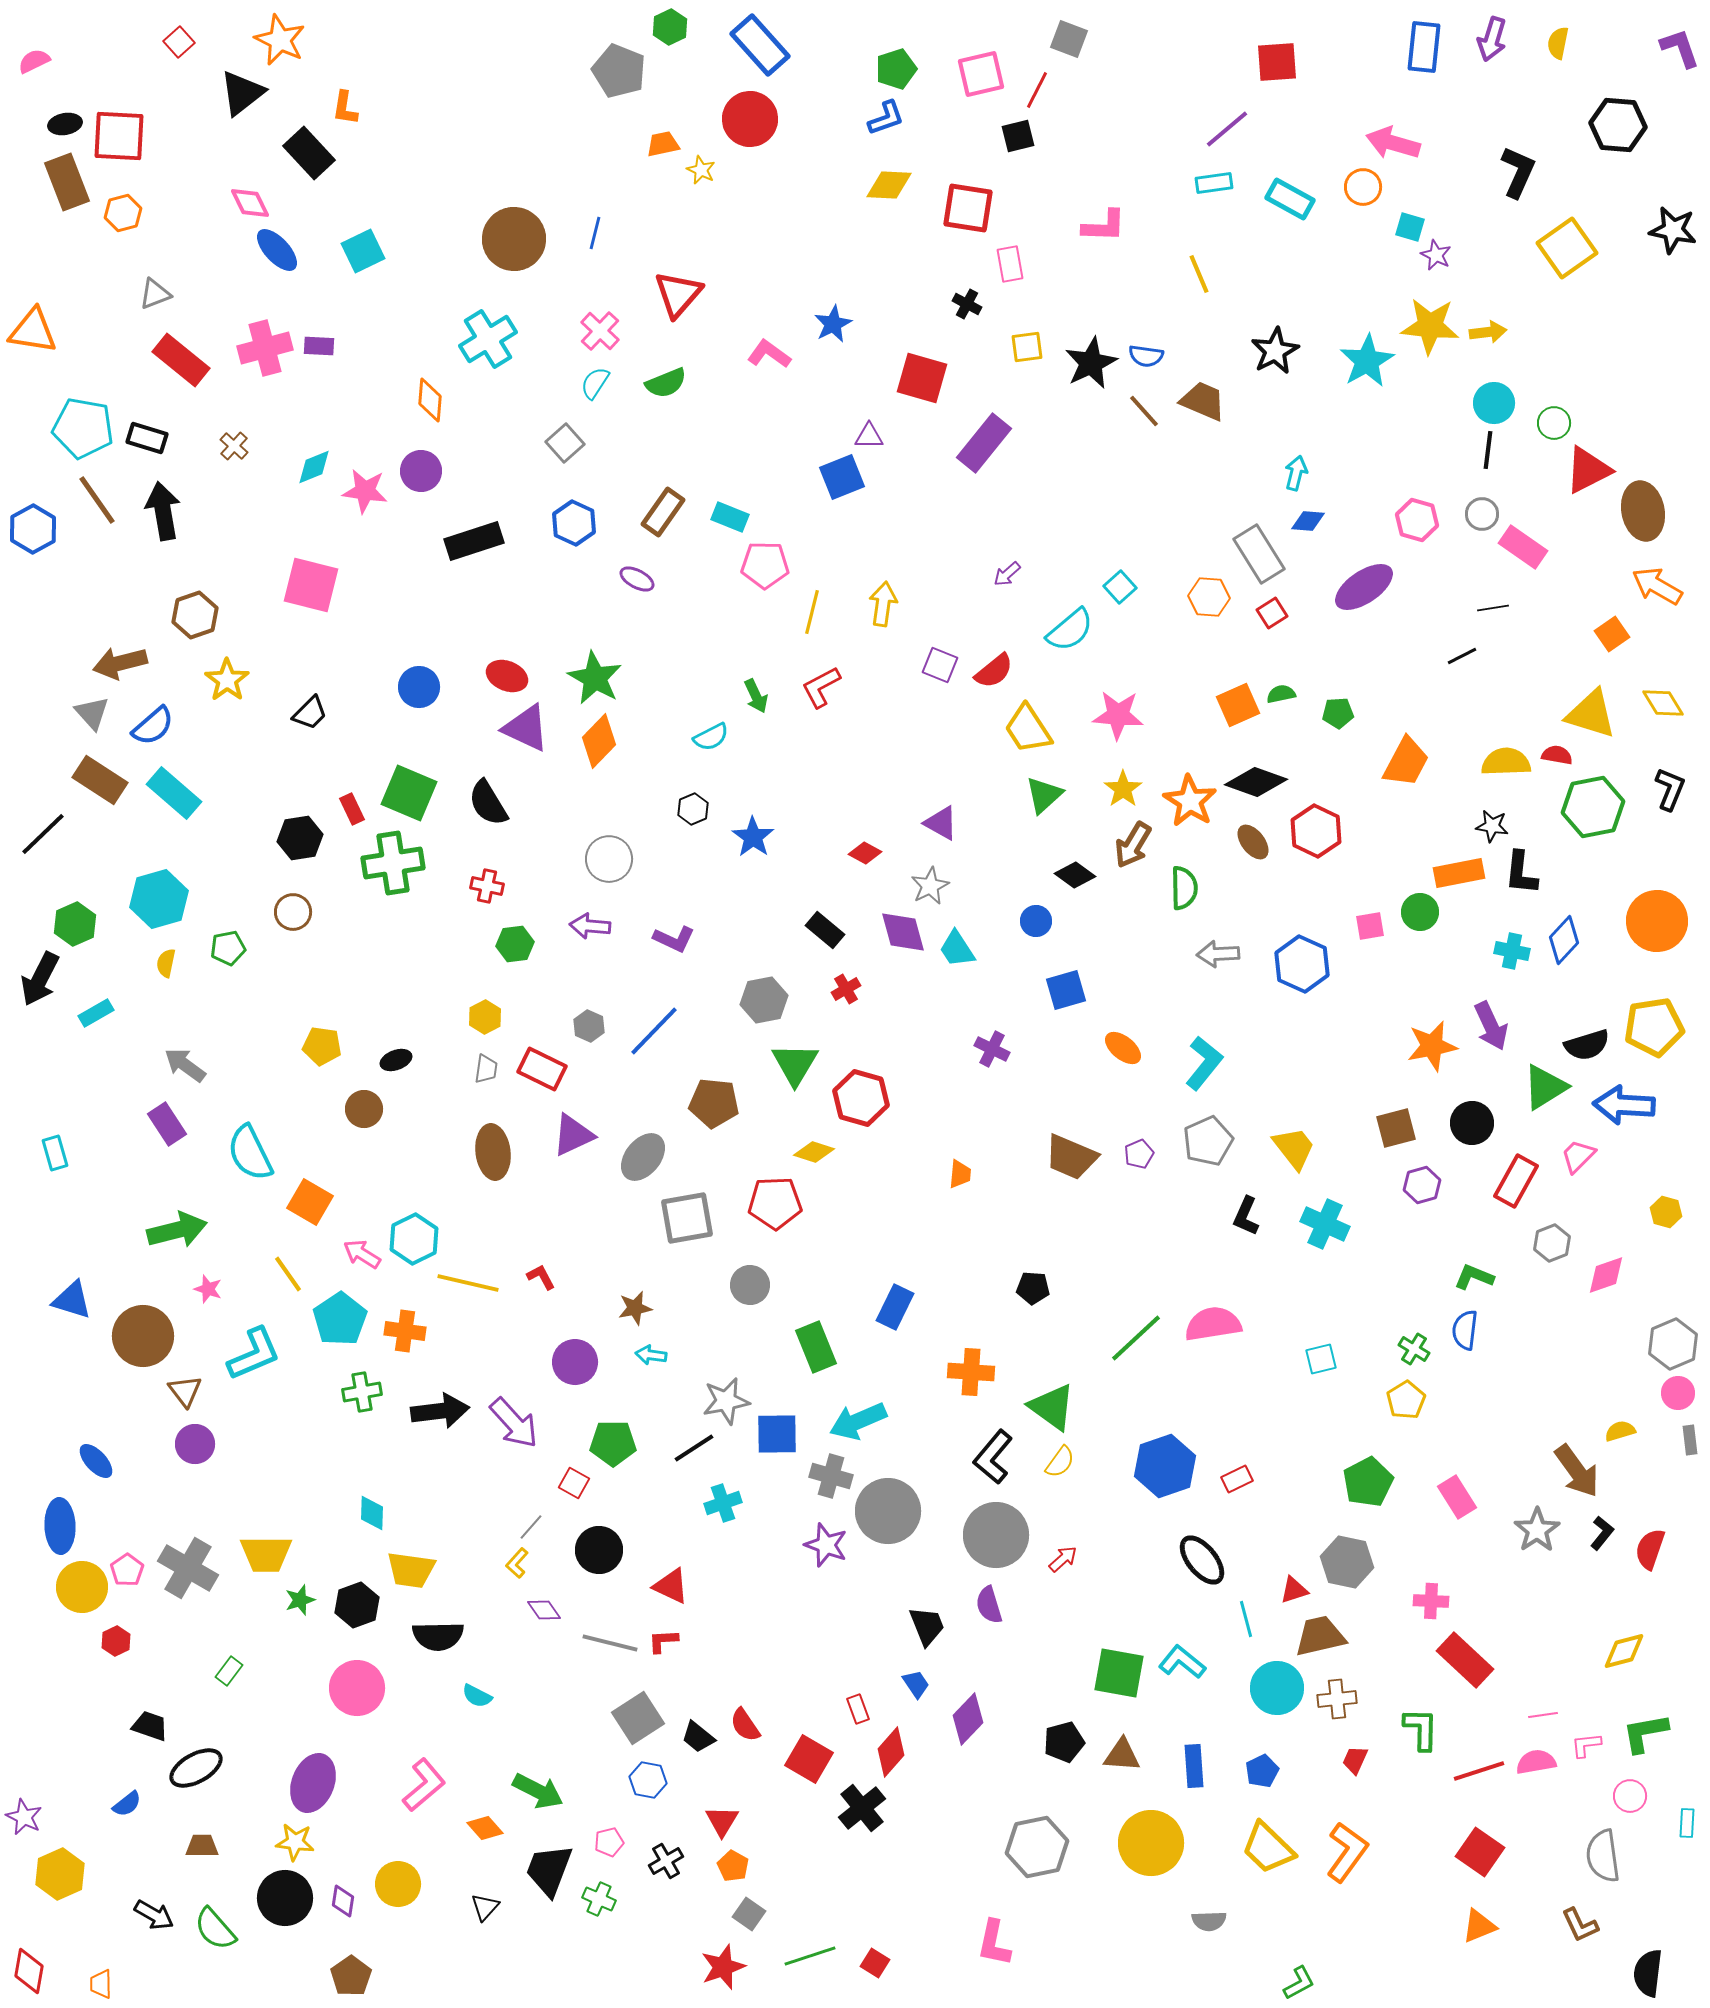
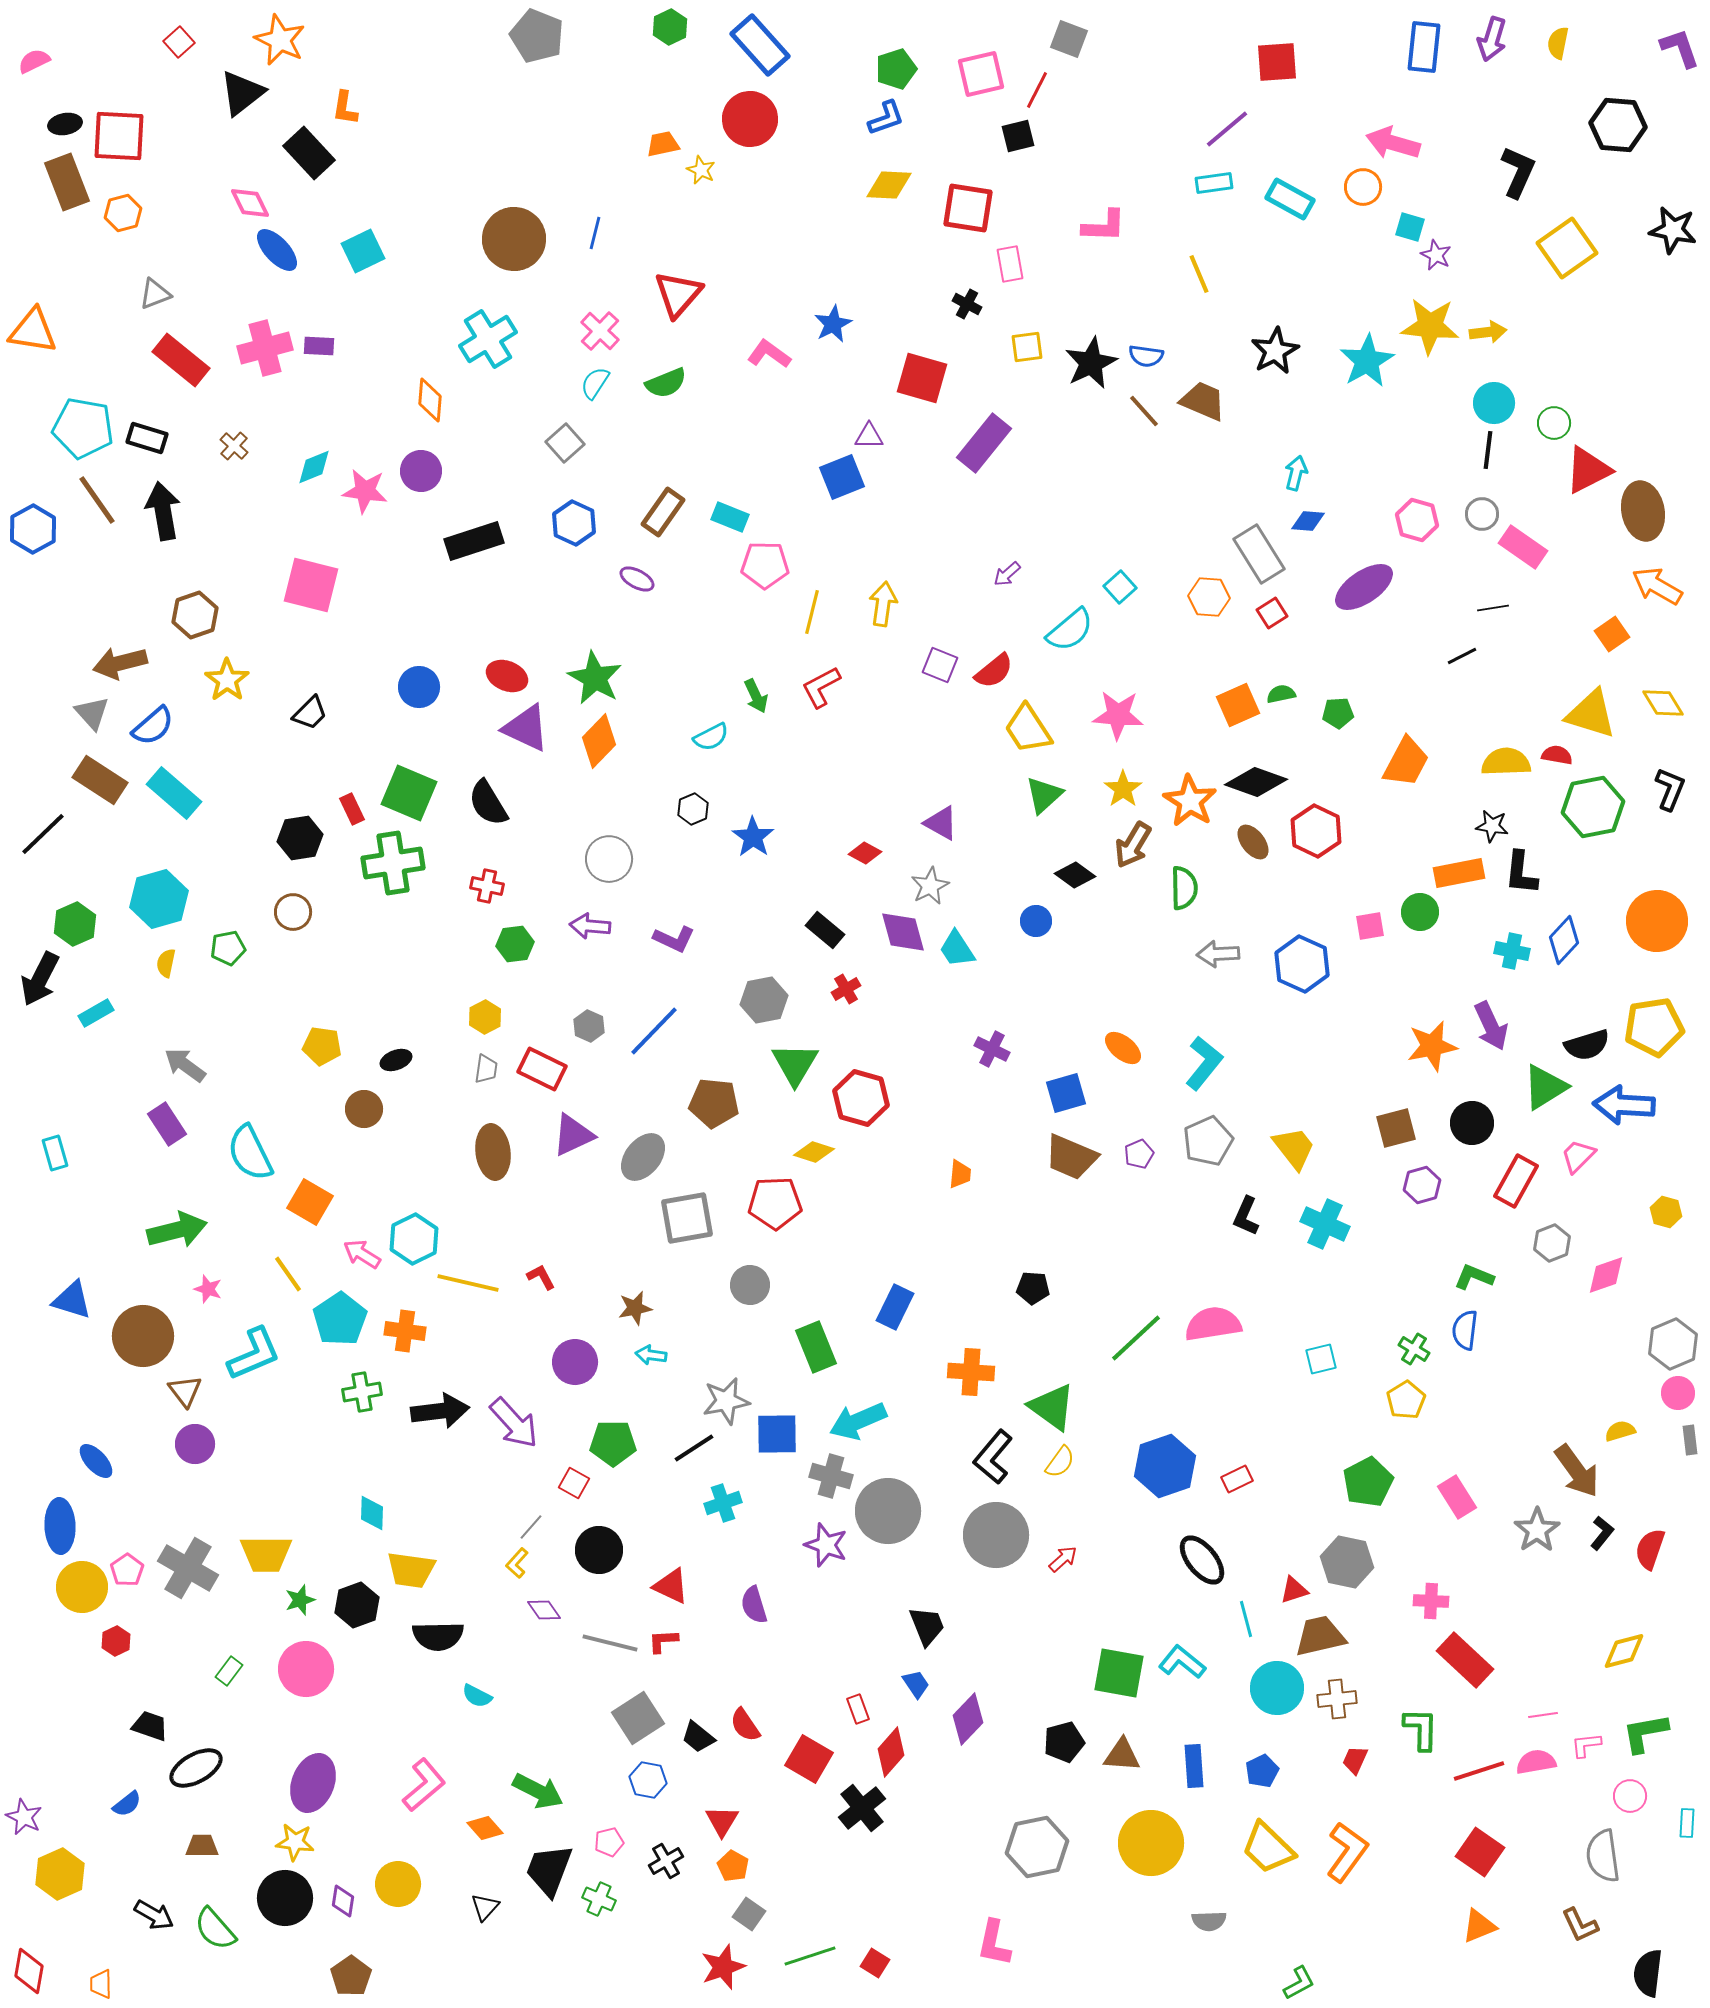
gray pentagon at (619, 71): moved 82 px left, 35 px up
blue square at (1066, 990): moved 103 px down
purple semicircle at (989, 1605): moved 235 px left
pink circle at (357, 1688): moved 51 px left, 19 px up
